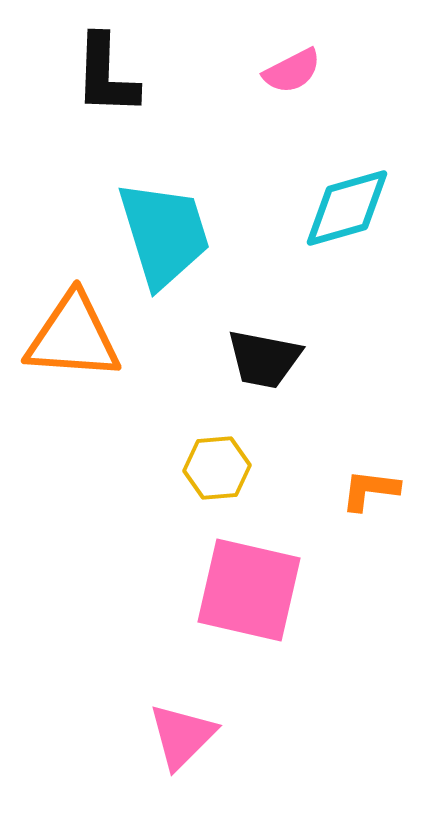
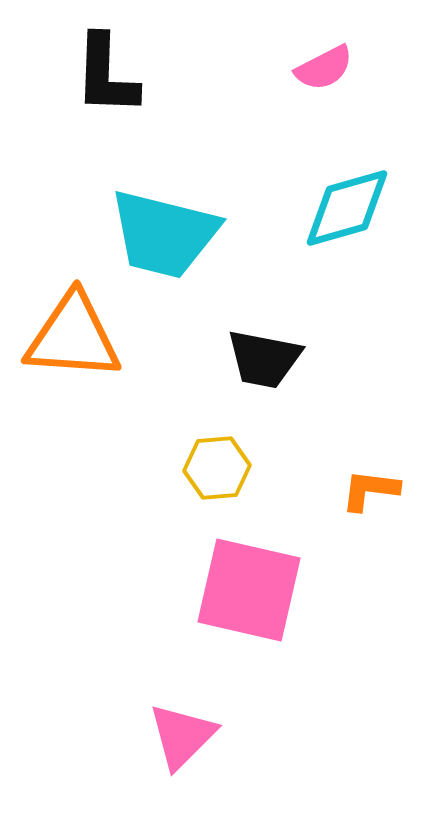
pink semicircle: moved 32 px right, 3 px up
cyan trapezoid: rotated 121 degrees clockwise
